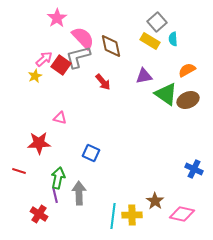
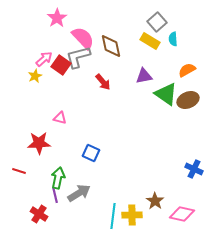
gray arrow: rotated 60 degrees clockwise
